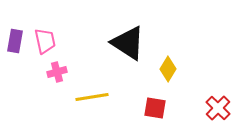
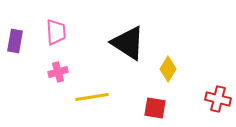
pink trapezoid: moved 11 px right, 9 px up; rotated 8 degrees clockwise
pink cross: moved 1 px right
red cross: moved 9 px up; rotated 30 degrees counterclockwise
